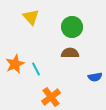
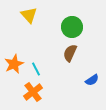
yellow triangle: moved 2 px left, 2 px up
brown semicircle: rotated 66 degrees counterclockwise
orange star: moved 1 px left
blue semicircle: moved 3 px left, 3 px down; rotated 24 degrees counterclockwise
orange cross: moved 18 px left, 5 px up
